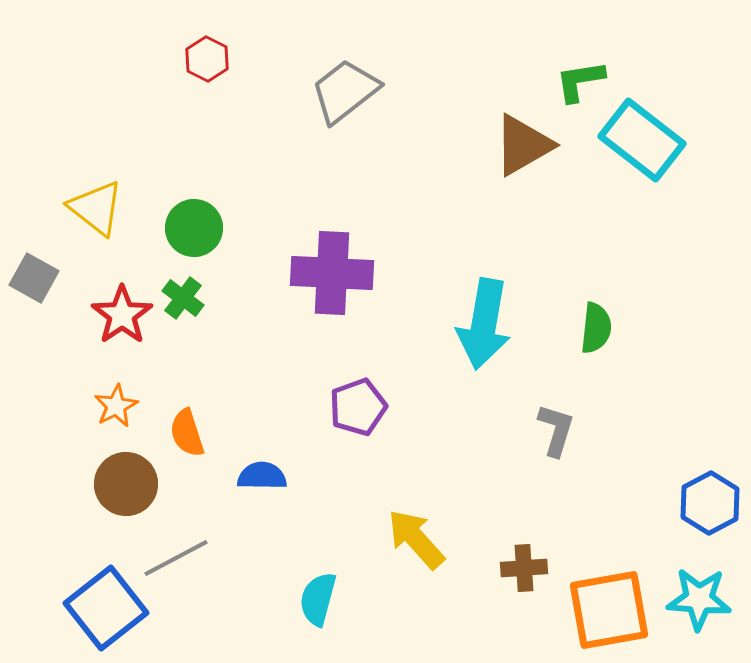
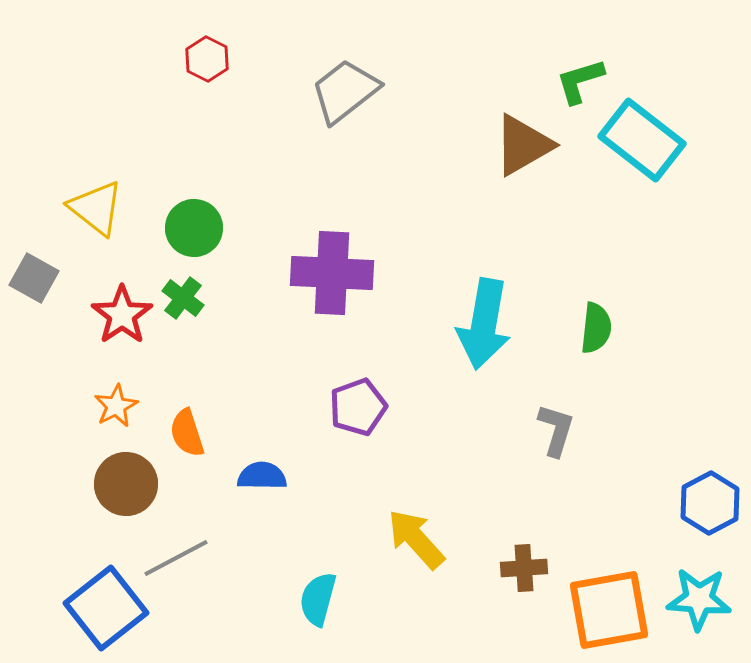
green L-shape: rotated 8 degrees counterclockwise
